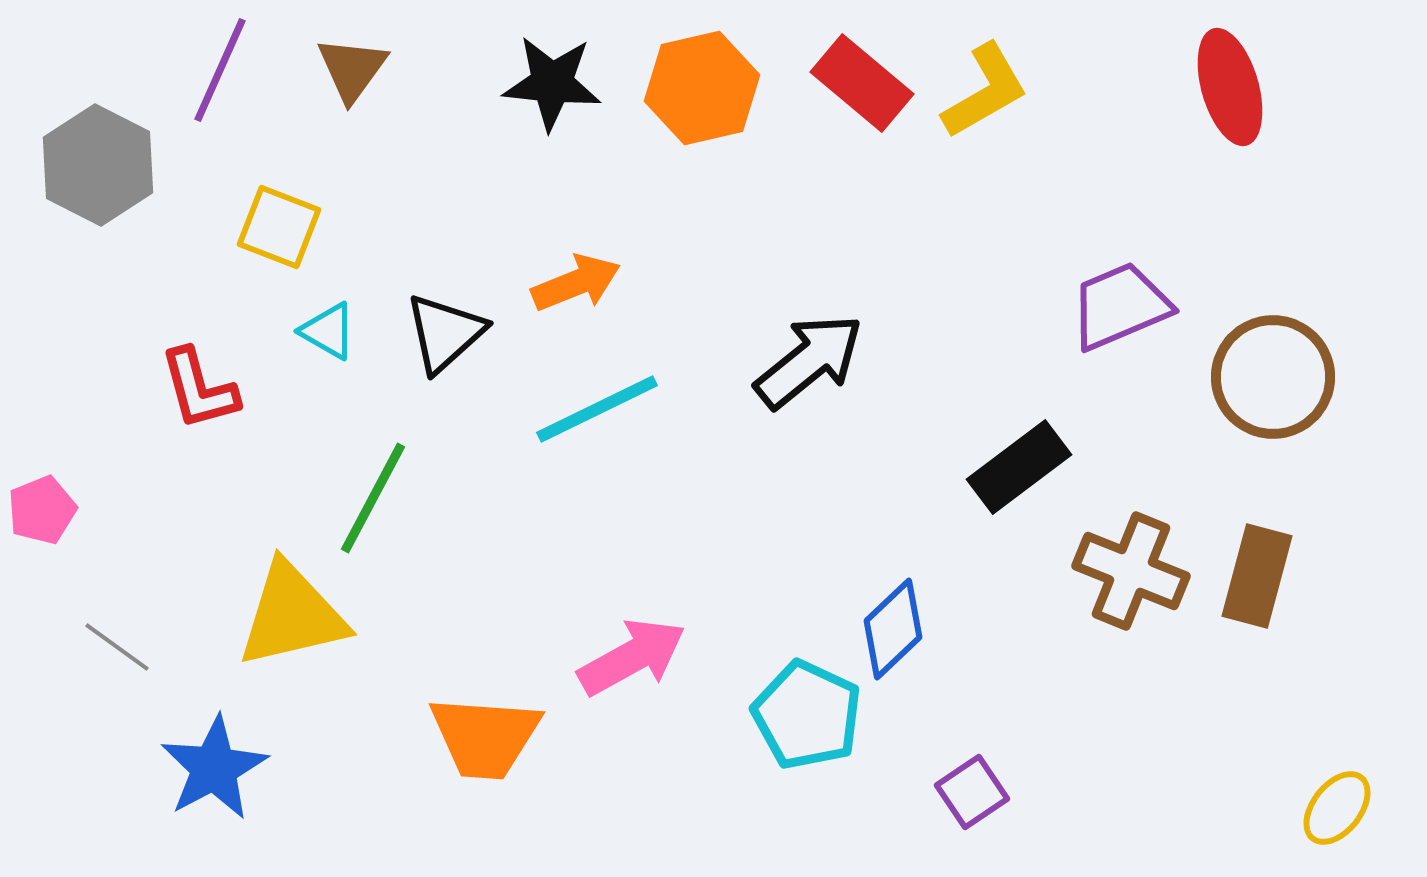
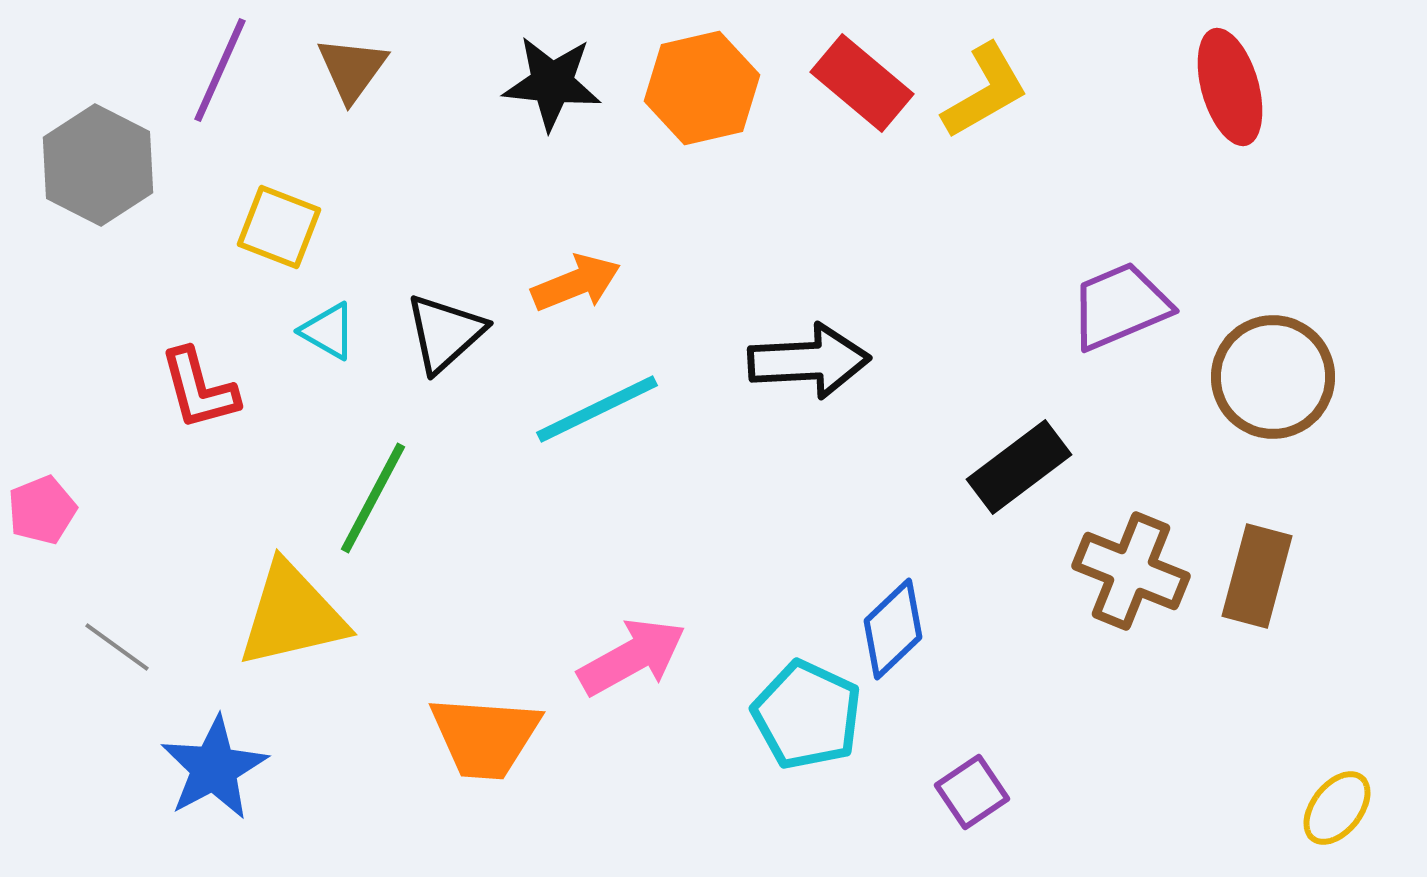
black arrow: rotated 36 degrees clockwise
